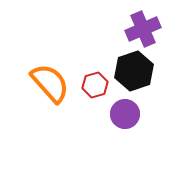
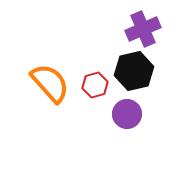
black hexagon: rotated 6 degrees clockwise
purple circle: moved 2 px right
